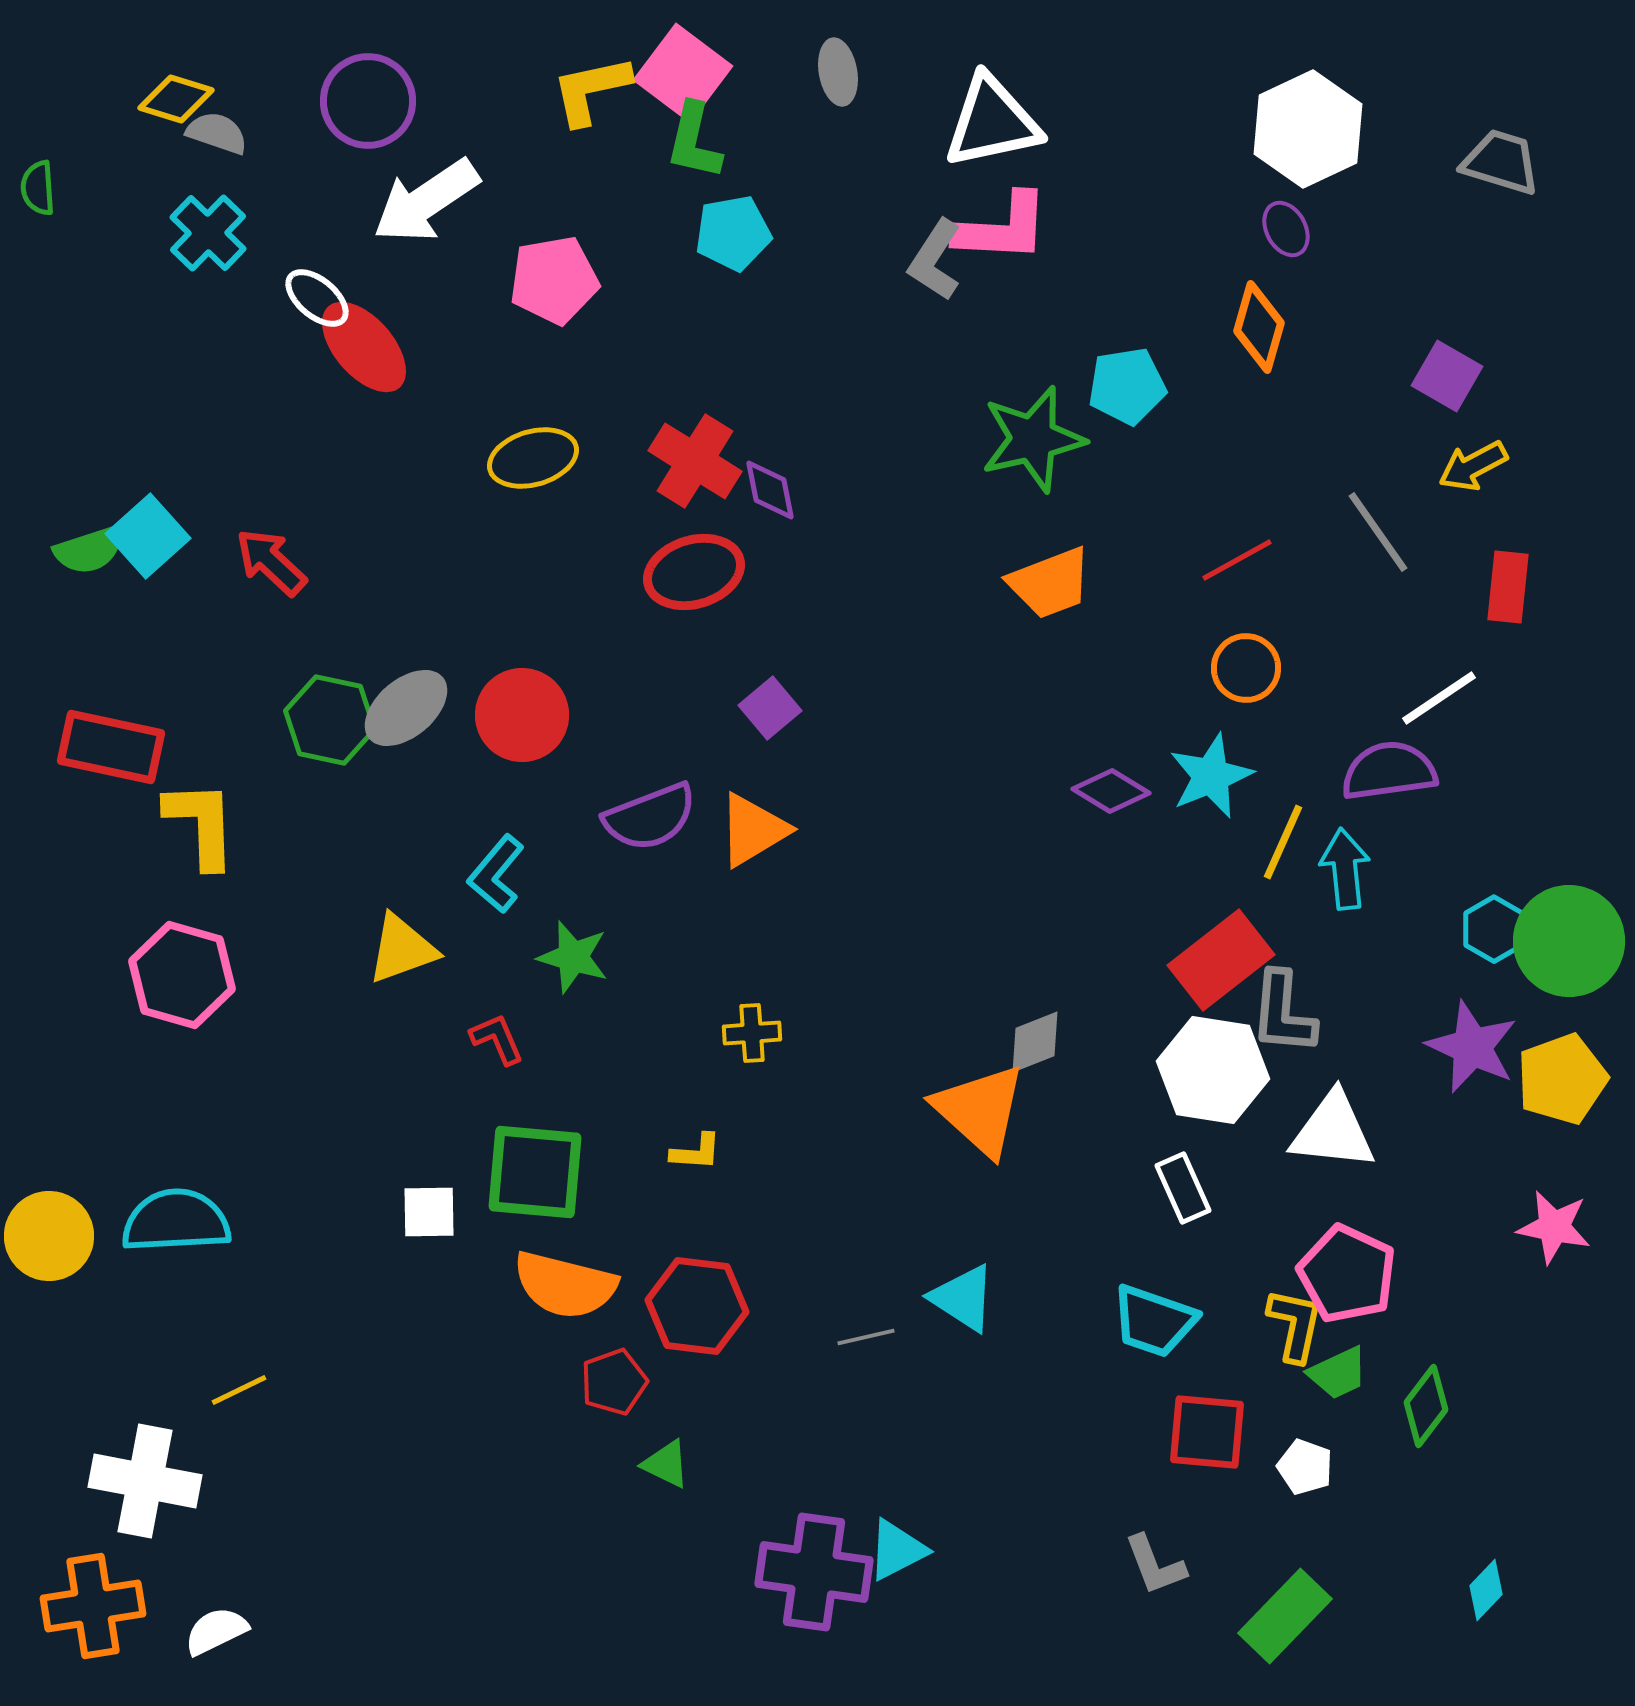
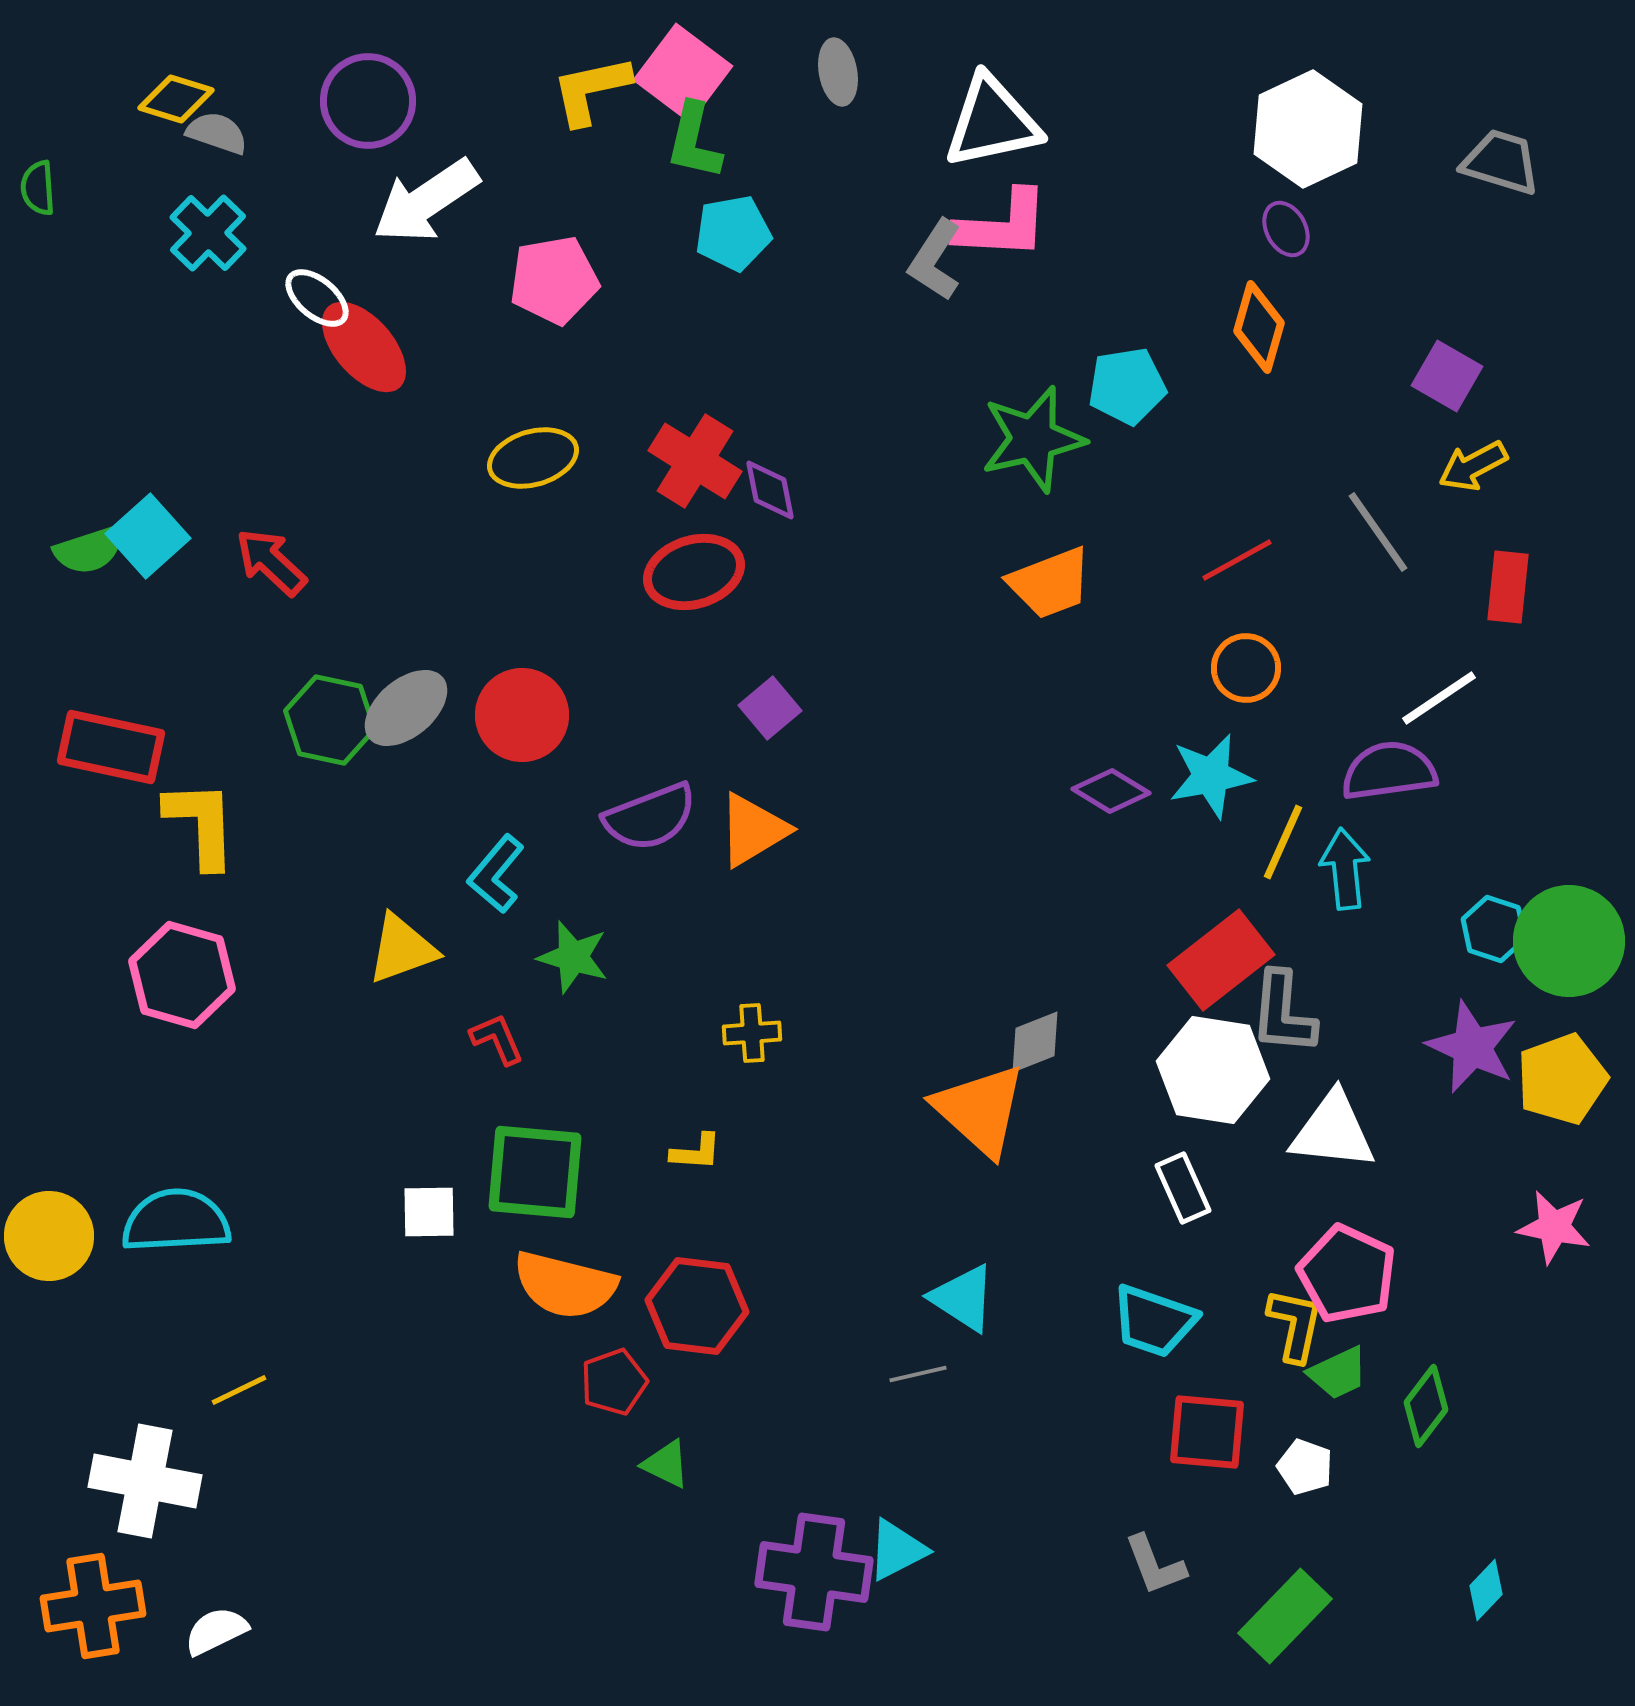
pink L-shape at (1002, 228): moved 3 px up
cyan star at (1211, 776): rotated 12 degrees clockwise
cyan hexagon at (1494, 929): rotated 12 degrees counterclockwise
gray line at (866, 1337): moved 52 px right, 37 px down
